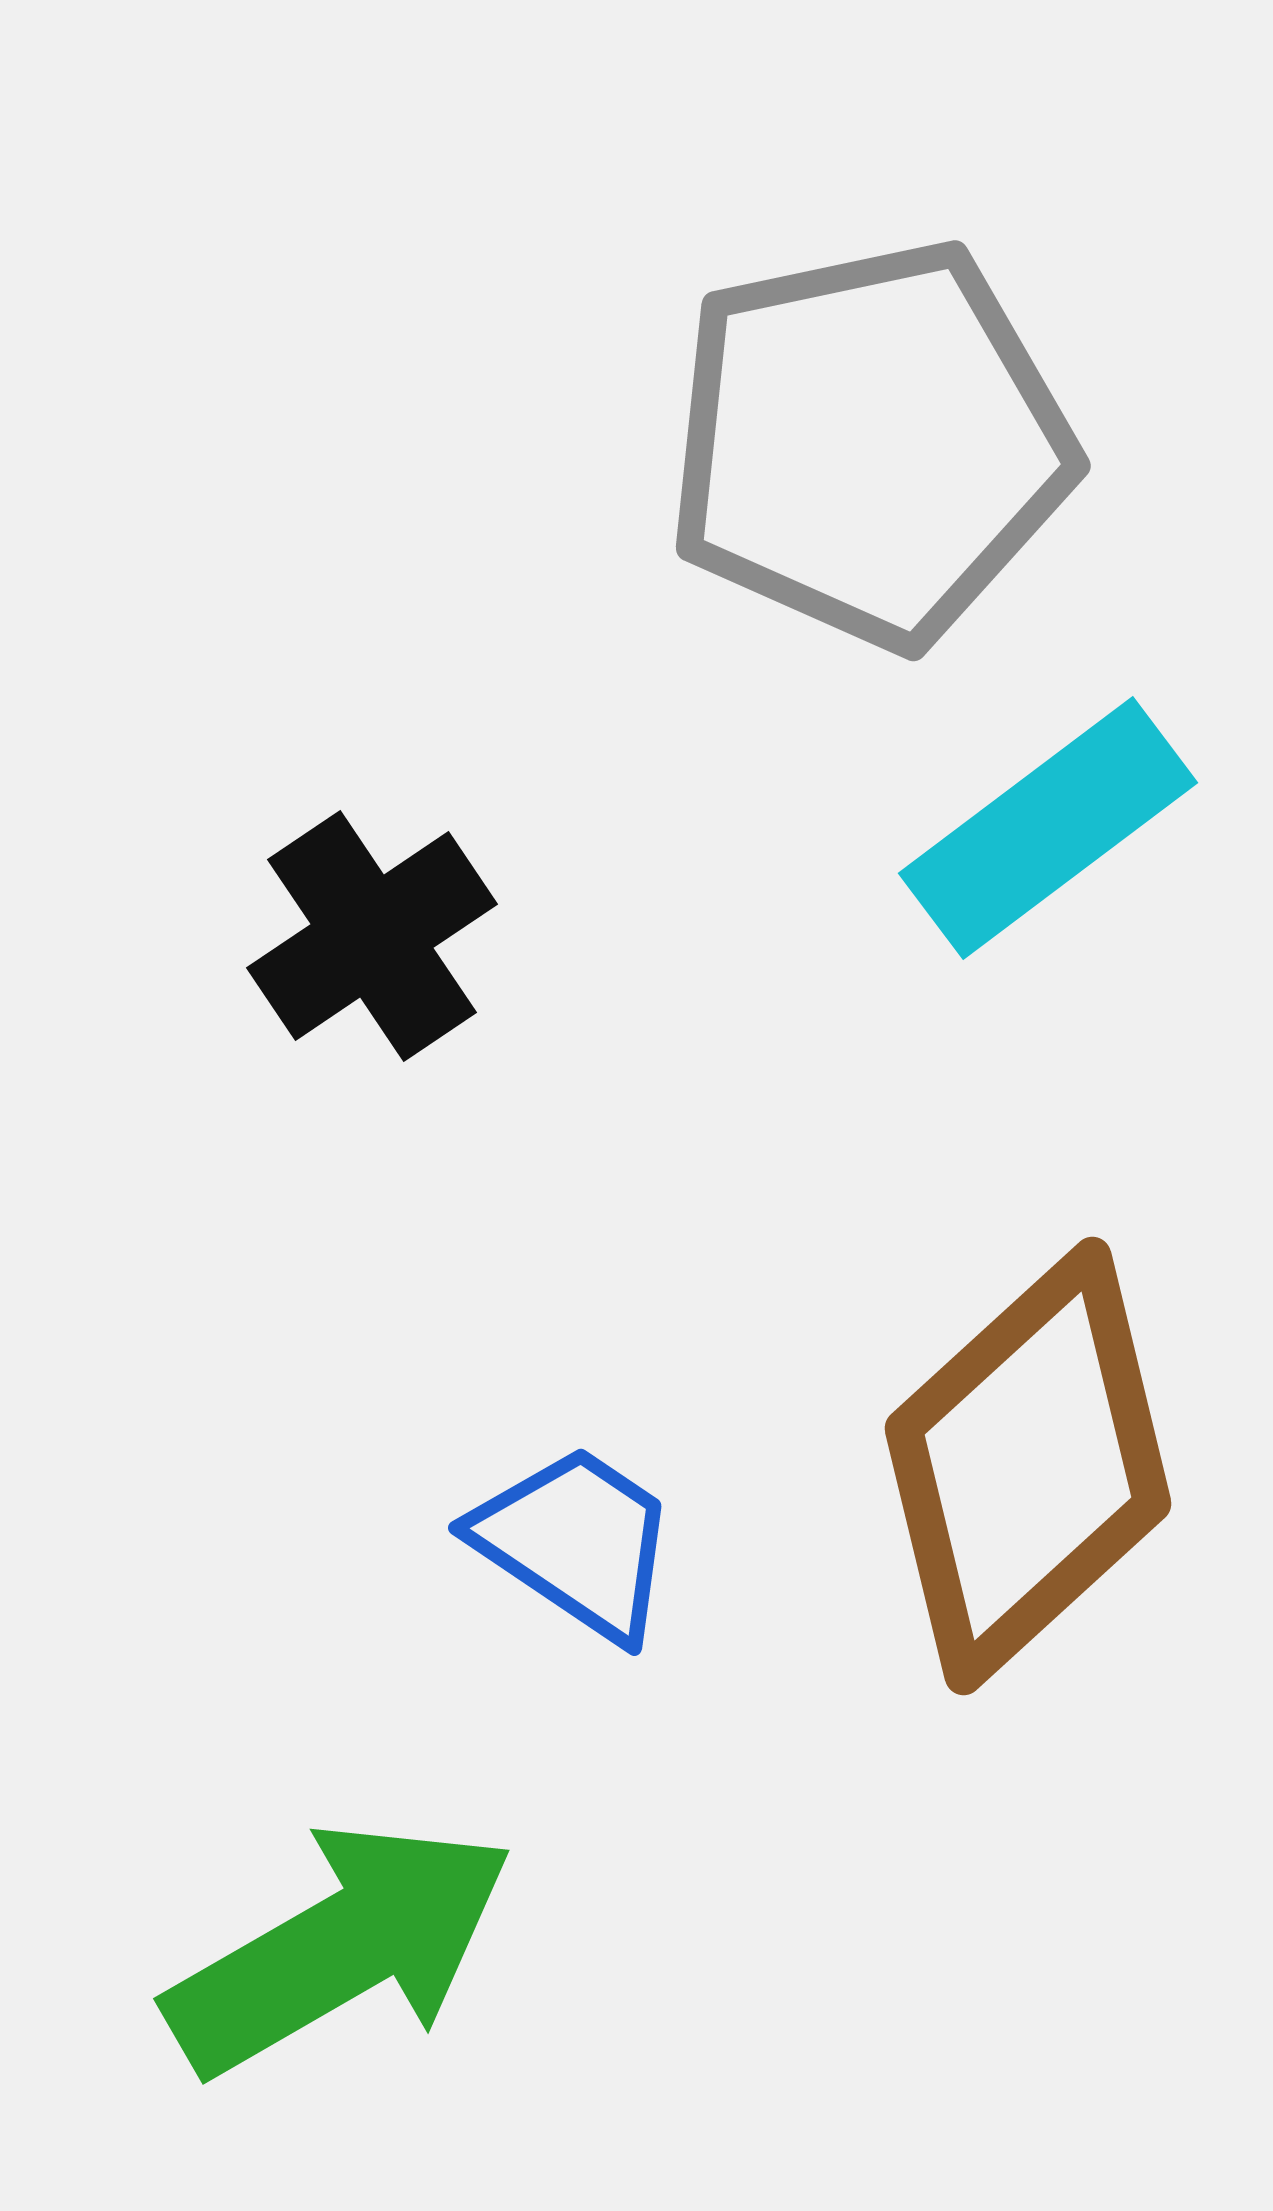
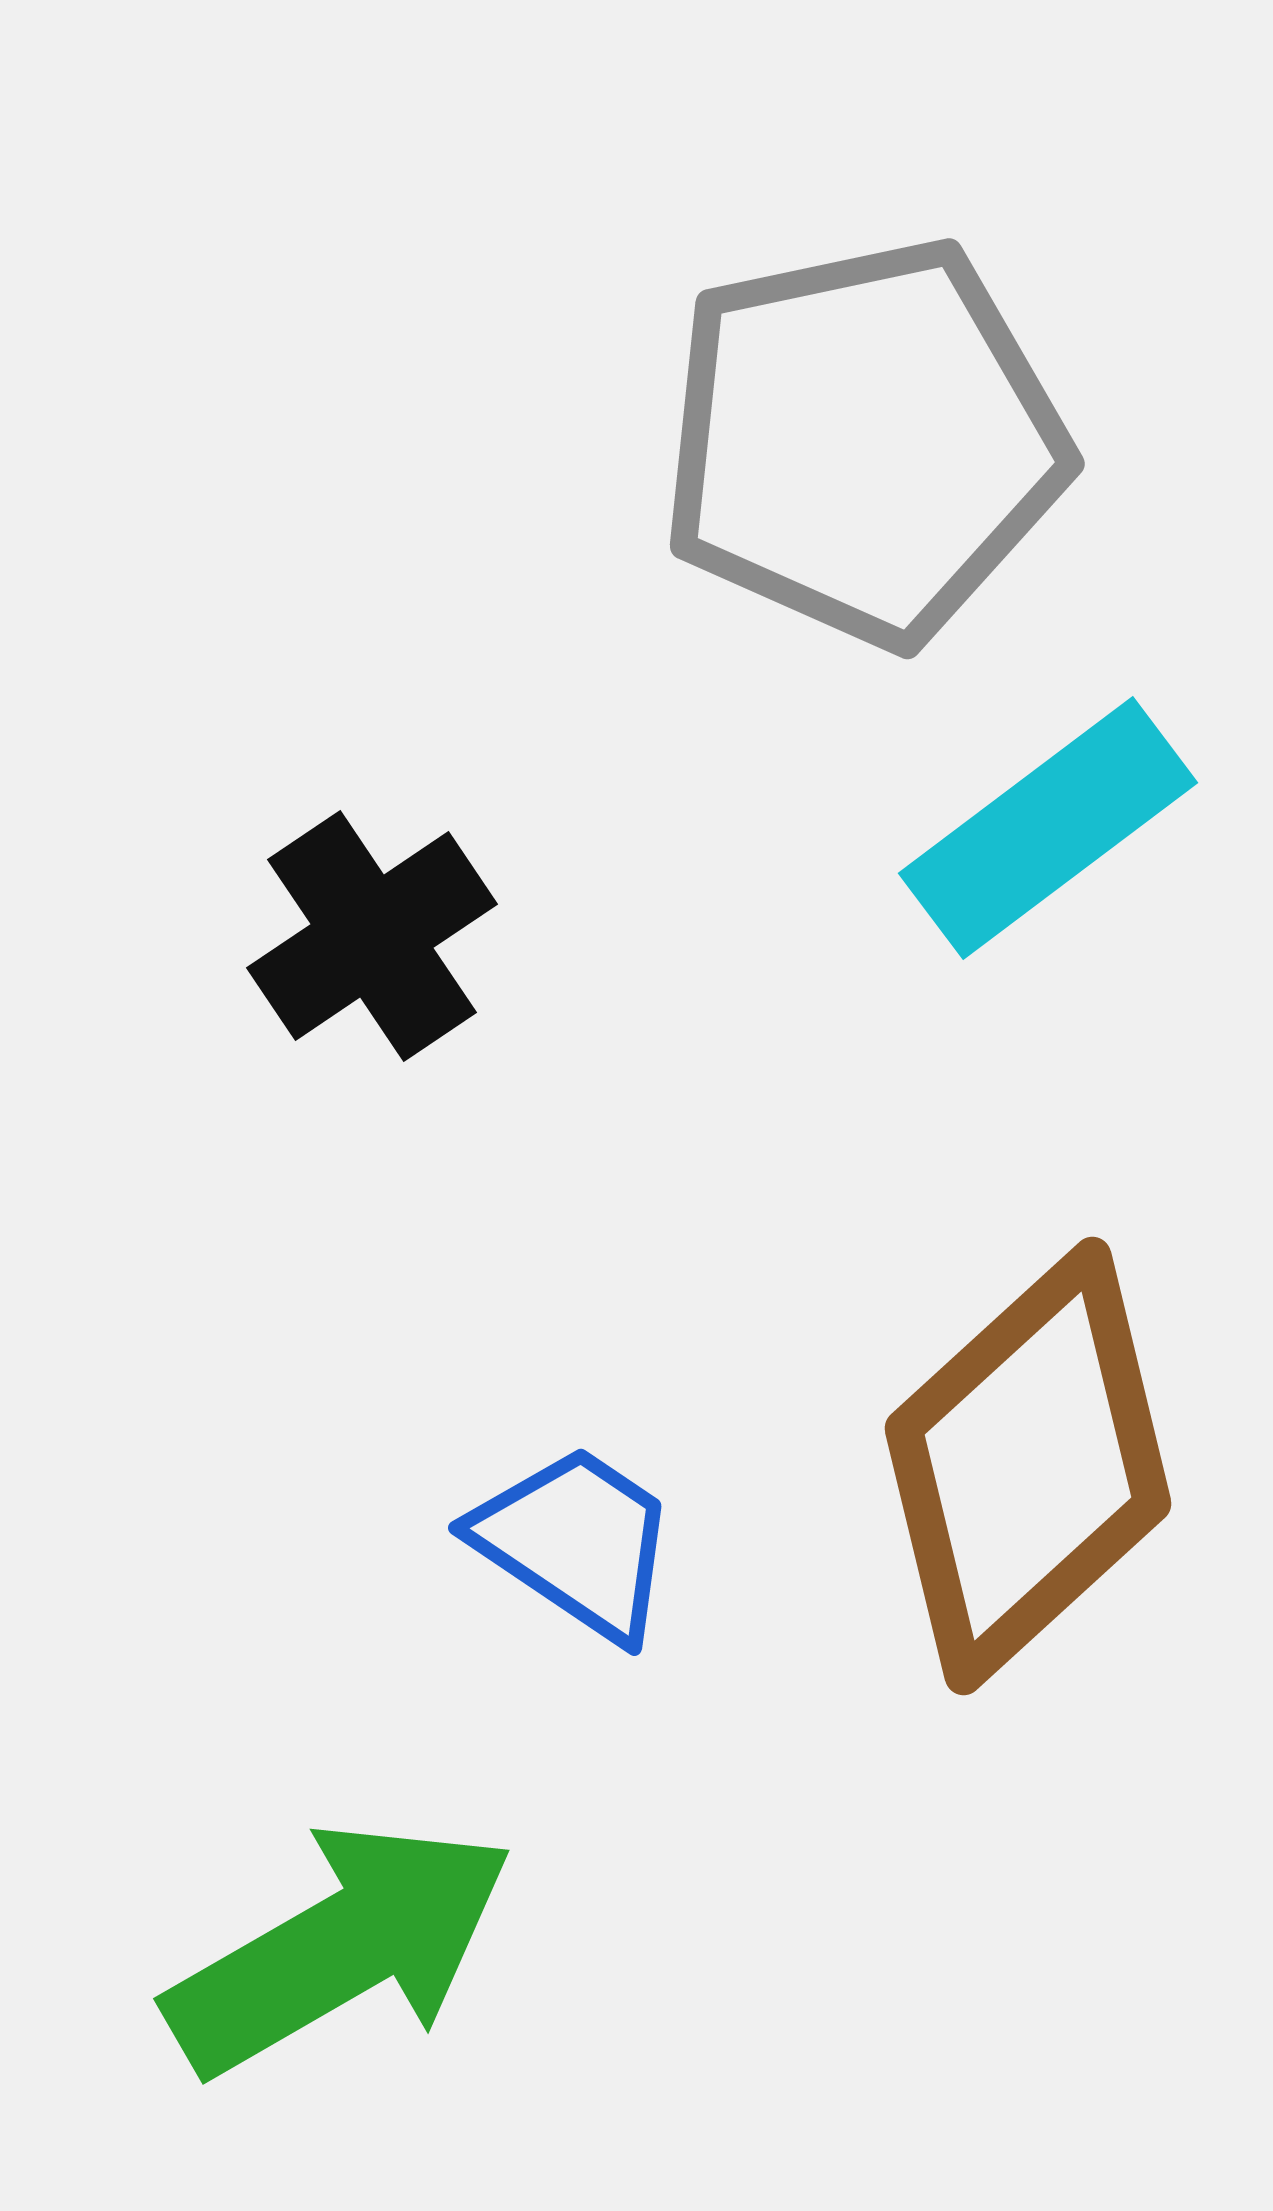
gray pentagon: moved 6 px left, 2 px up
